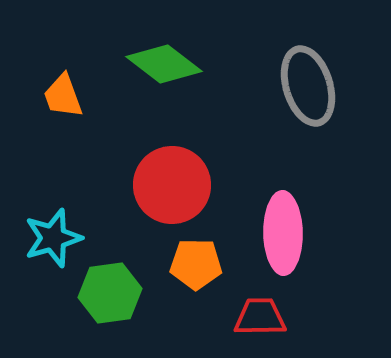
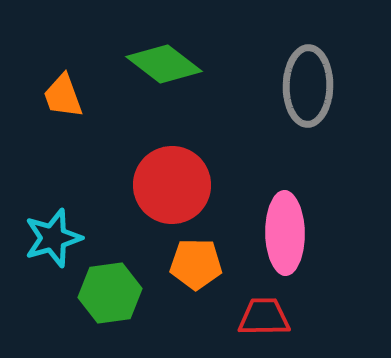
gray ellipse: rotated 18 degrees clockwise
pink ellipse: moved 2 px right
red trapezoid: moved 4 px right
